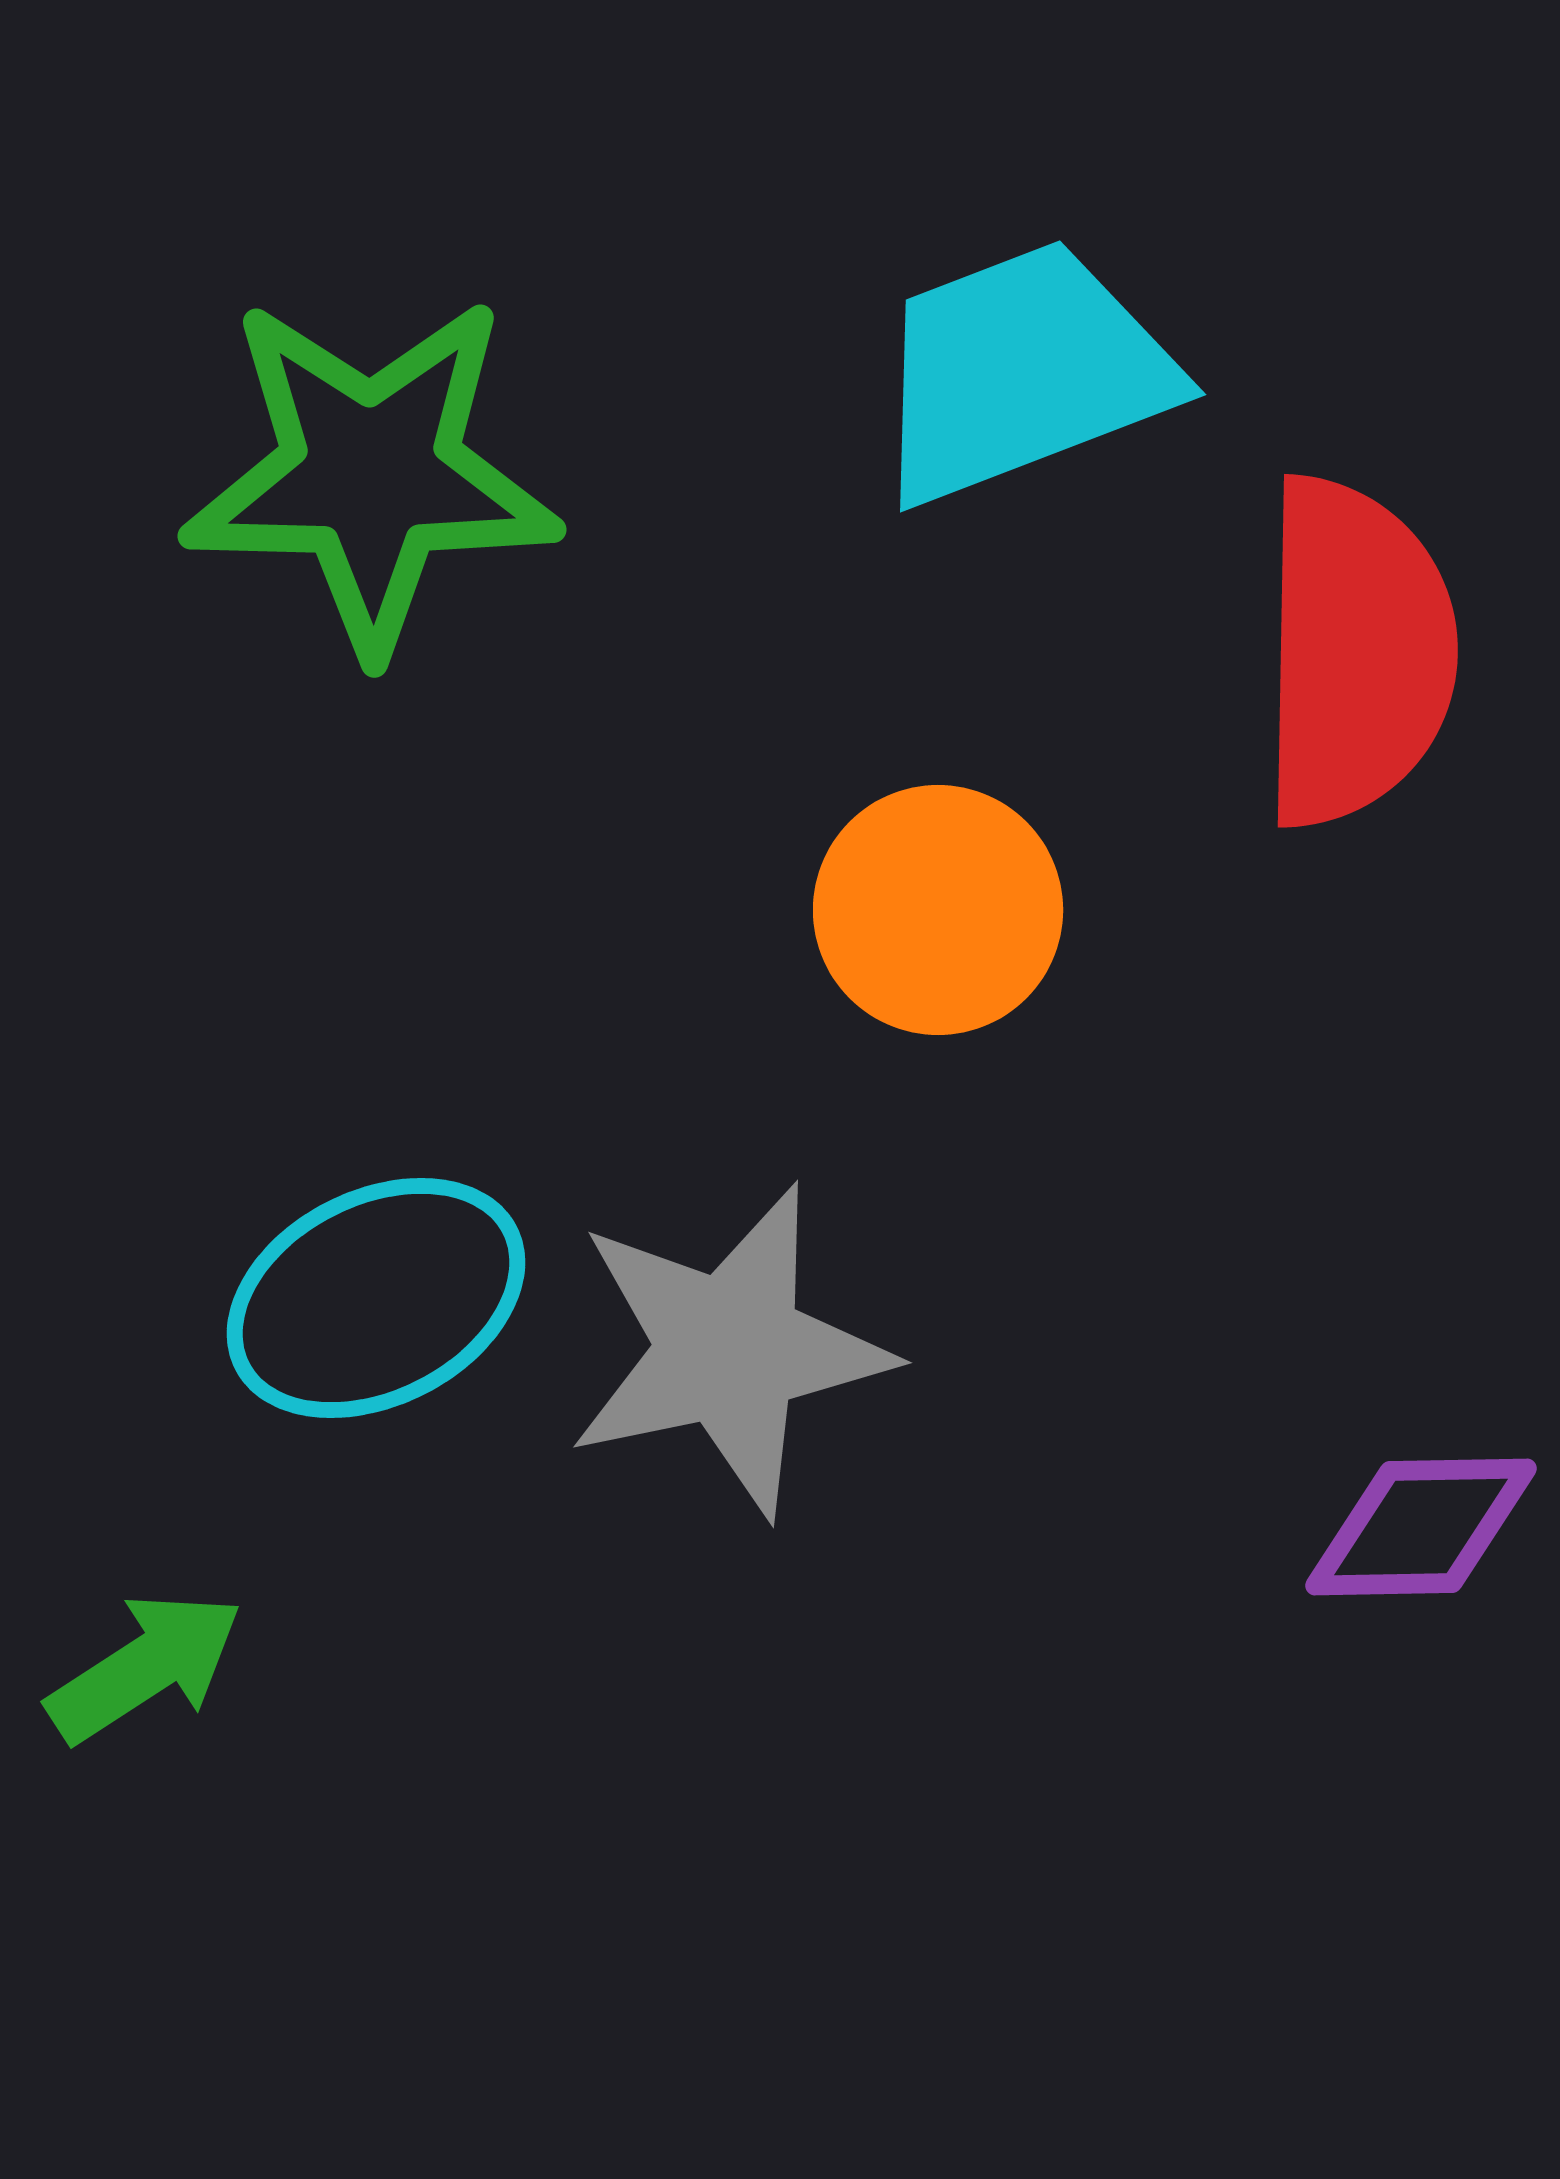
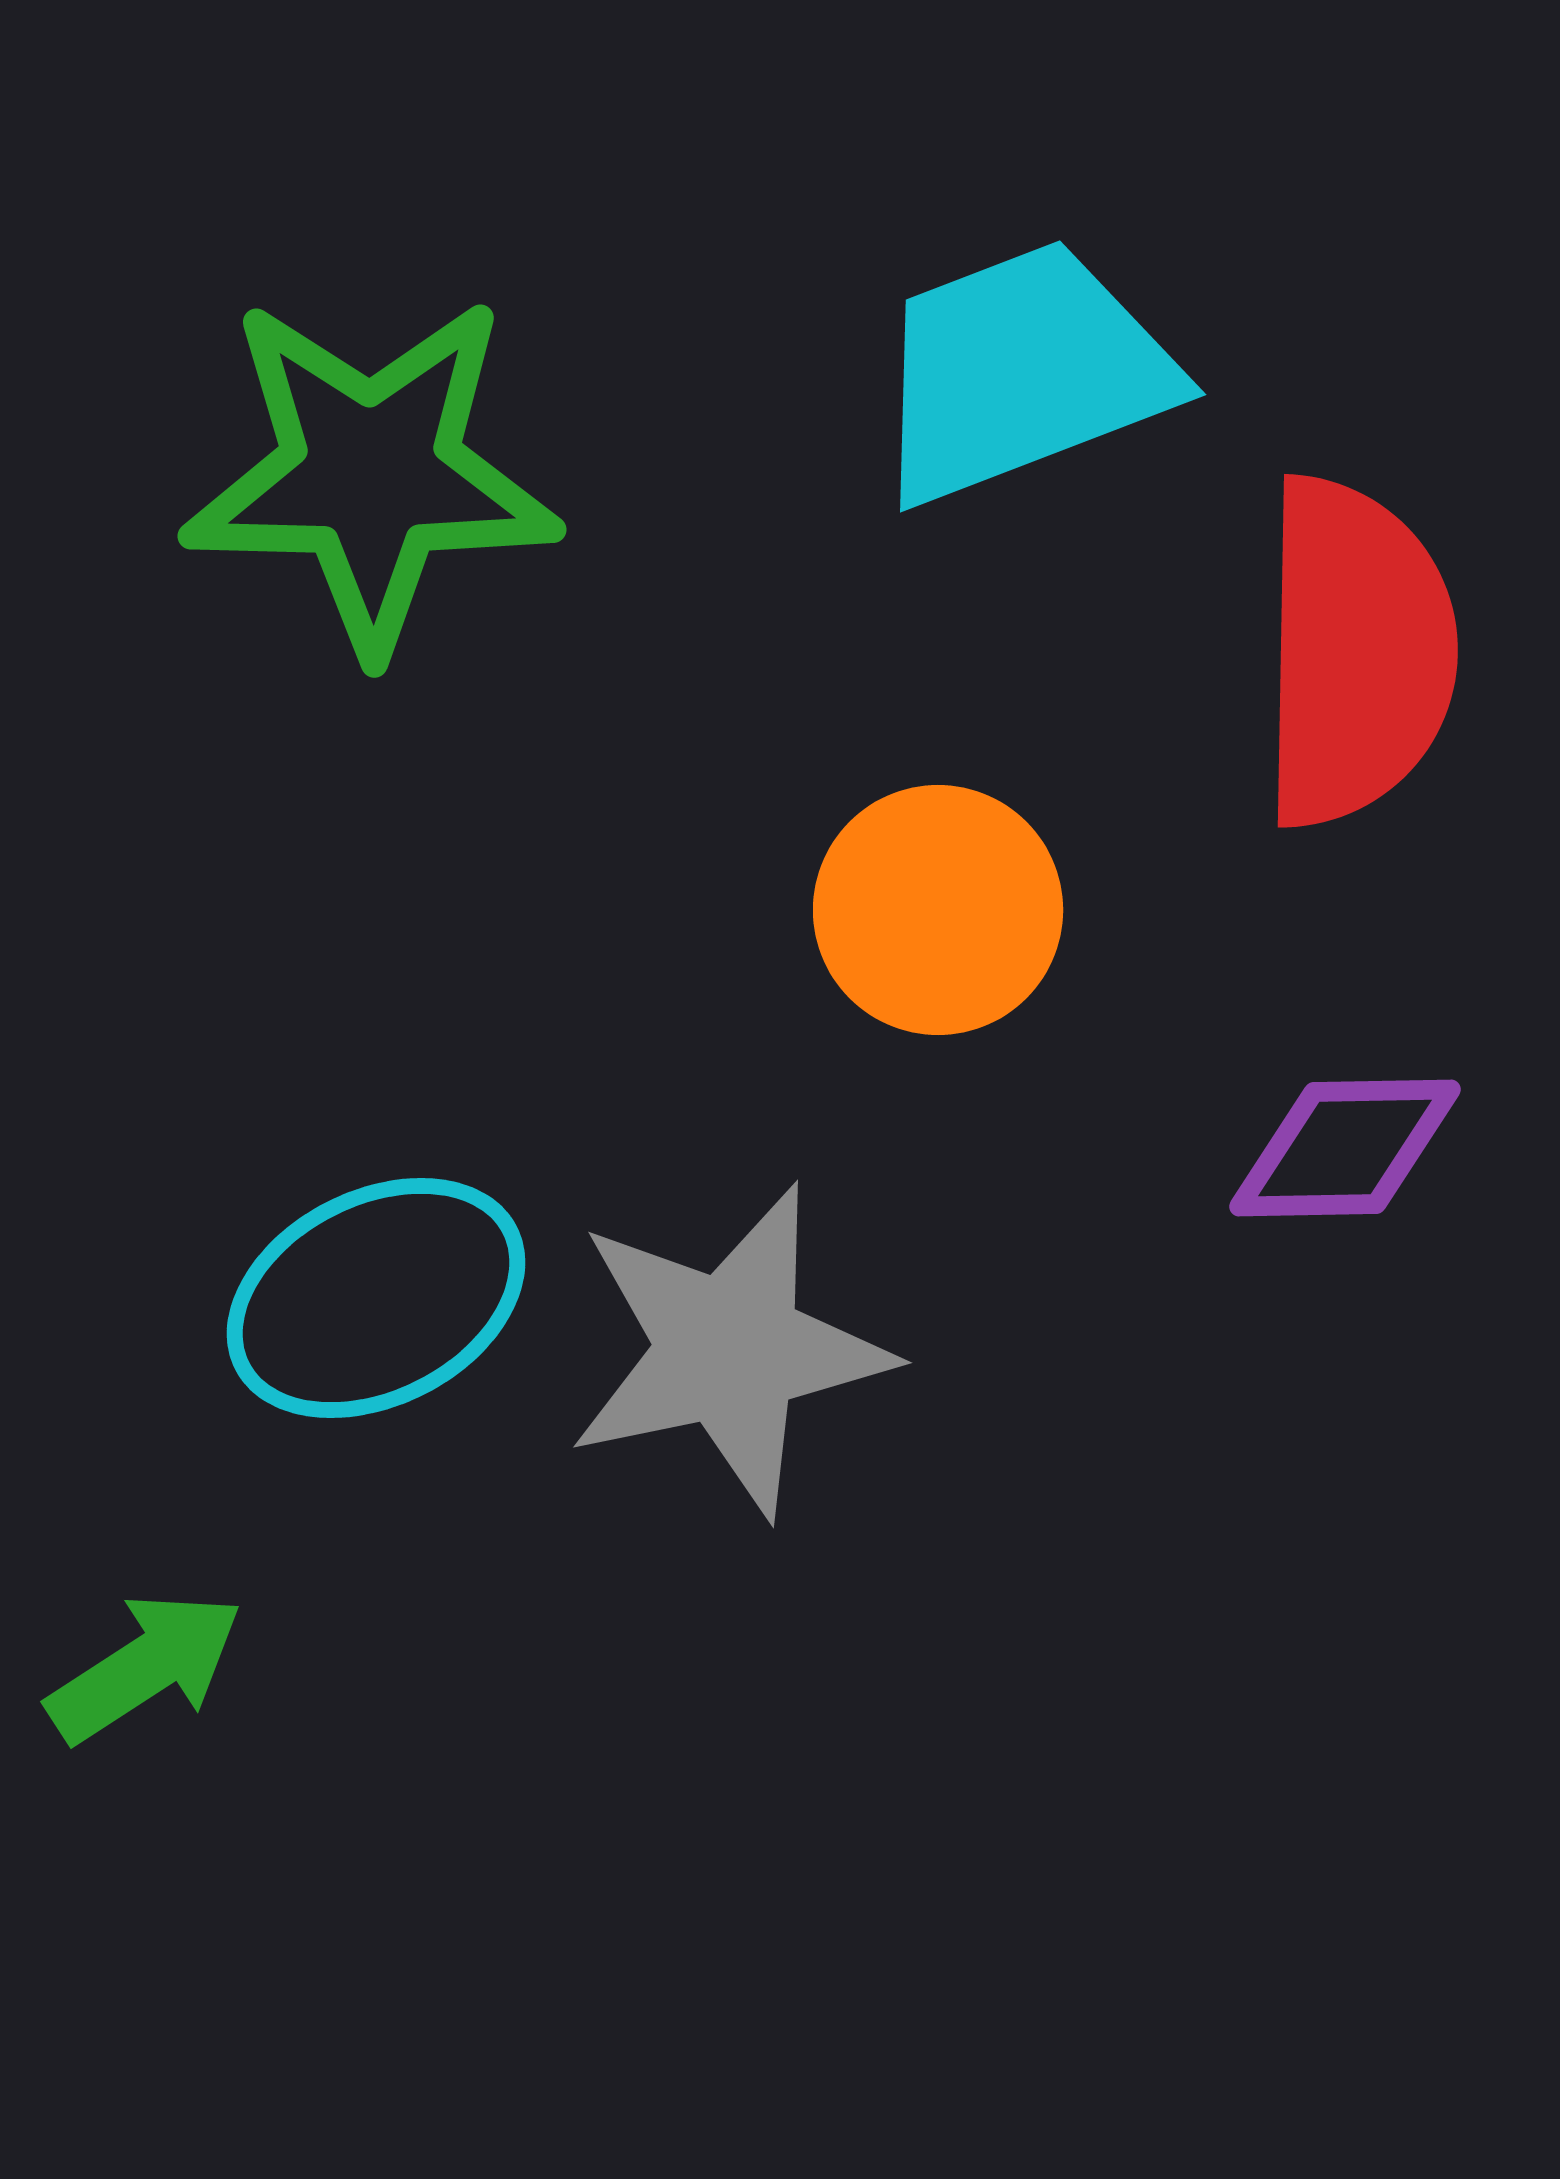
purple diamond: moved 76 px left, 379 px up
